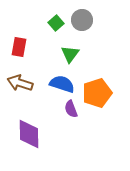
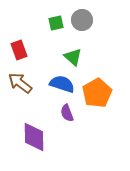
green square: rotated 28 degrees clockwise
red rectangle: moved 3 px down; rotated 30 degrees counterclockwise
green triangle: moved 3 px right, 3 px down; rotated 24 degrees counterclockwise
brown arrow: rotated 20 degrees clockwise
orange pentagon: rotated 12 degrees counterclockwise
purple semicircle: moved 4 px left, 4 px down
purple diamond: moved 5 px right, 3 px down
